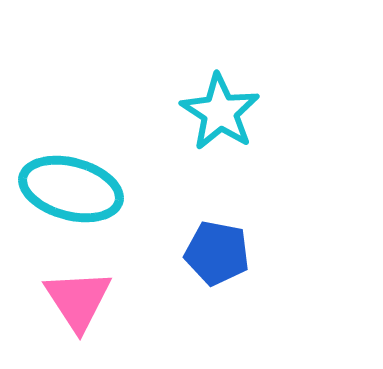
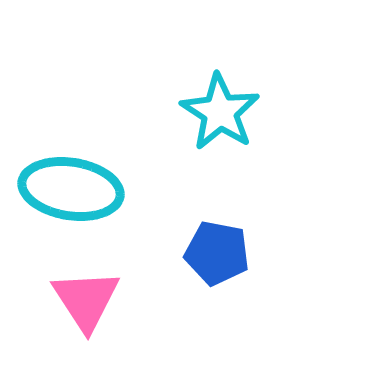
cyan ellipse: rotated 6 degrees counterclockwise
pink triangle: moved 8 px right
